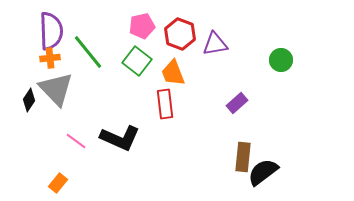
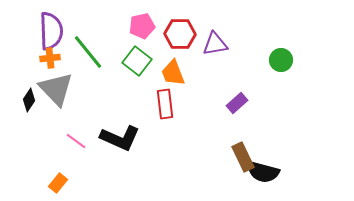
red hexagon: rotated 20 degrees counterclockwise
brown rectangle: rotated 32 degrees counterclockwise
black semicircle: rotated 128 degrees counterclockwise
